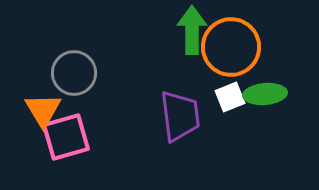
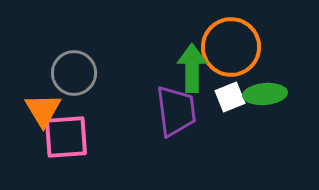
green arrow: moved 38 px down
purple trapezoid: moved 4 px left, 5 px up
pink square: rotated 12 degrees clockwise
